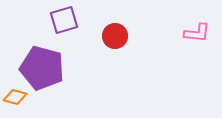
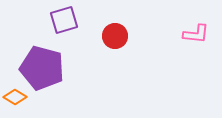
pink L-shape: moved 1 px left, 1 px down
orange diamond: rotated 15 degrees clockwise
